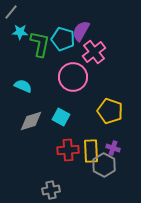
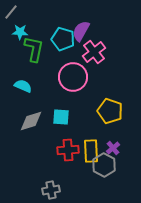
green L-shape: moved 6 px left, 5 px down
cyan square: rotated 24 degrees counterclockwise
purple cross: rotated 32 degrees clockwise
